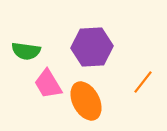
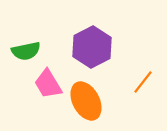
purple hexagon: rotated 24 degrees counterclockwise
green semicircle: rotated 20 degrees counterclockwise
